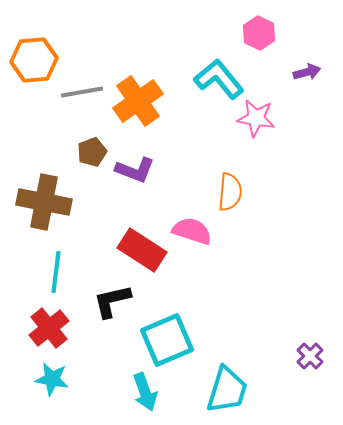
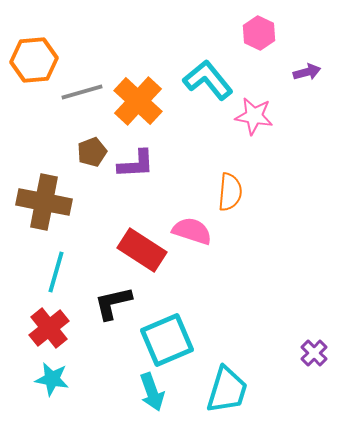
cyan L-shape: moved 11 px left, 1 px down
gray line: rotated 6 degrees counterclockwise
orange cross: rotated 12 degrees counterclockwise
pink star: moved 2 px left, 2 px up
purple L-shape: moved 1 px right, 6 px up; rotated 24 degrees counterclockwise
cyan line: rotated 9 degrees clockwise
black L-shape: moved 1 px right, 2 px down
purple cross: moved 4 px right, 3 px up
cyan arrow: moved 7 px right
